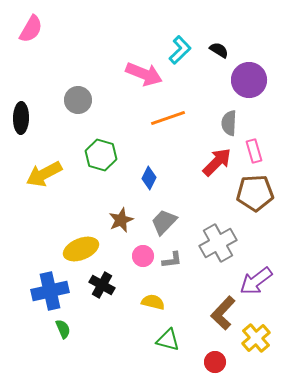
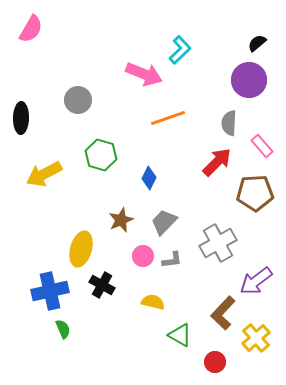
black semicircle: moved 38 px right, 7 px up; rotated 72 degrees counterclockwise
pink rectangle: moved 8 px right, 5 px up; rotated 25 degrees counterclockwise
yellow ellipse: rotated 52 degrees counterclockwise
green triangle: moved 12 px right, 5 px up; rotated 15 degrees clockwise
